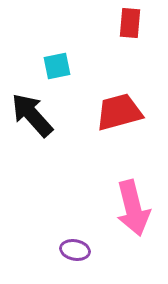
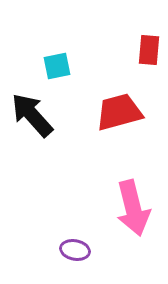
red rectangle: moved 19 px right, 27 px down
